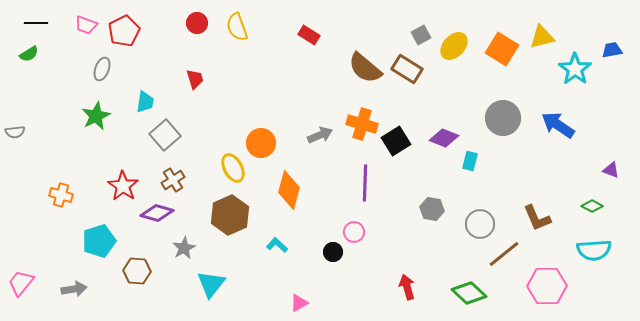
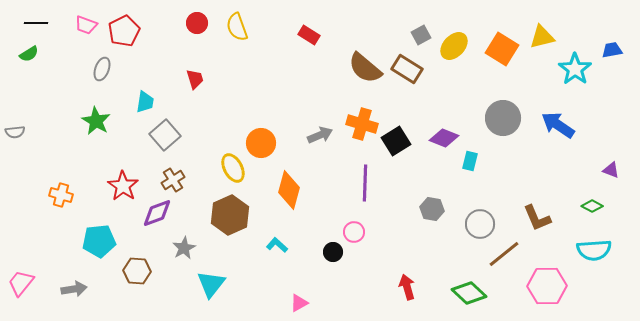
green star at (96, 116): moved 5 px down; rotated 16 degrees counterclockwise
purple diamond at (157, 213): rotated 36 degrees counterclockwise
cyan pentagon at (99, 241): rotated 12 degrees clockwise
